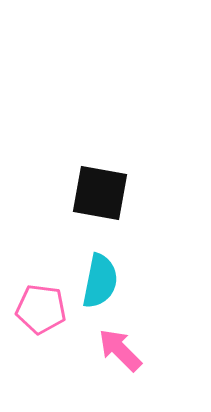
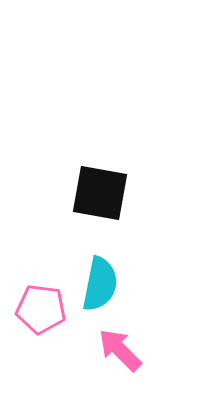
cyan semicircle: moved 3 px down
